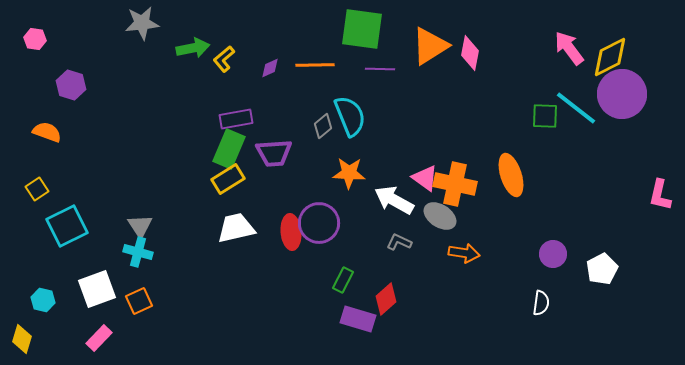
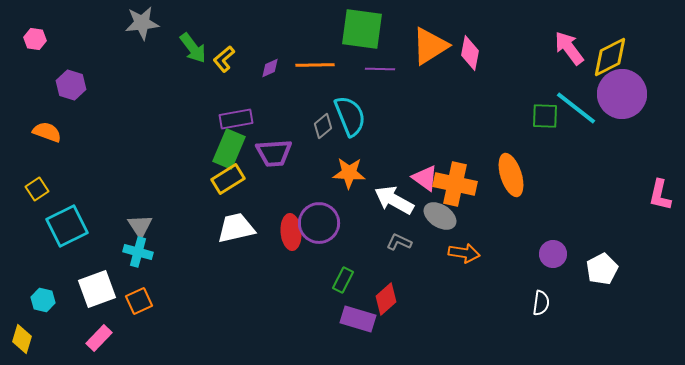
green arrow at (193, 48): rotated 64 degrees clockwise
